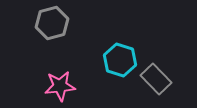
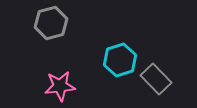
gray hexagon: moved 1 px left
cyan hexagon: rotated 24 degrees clockwise
